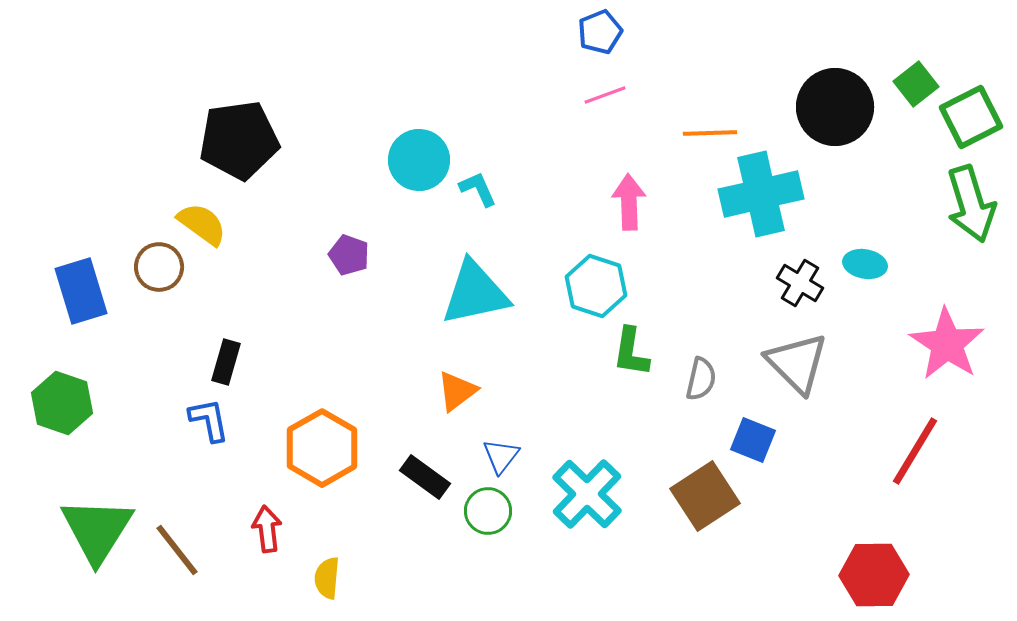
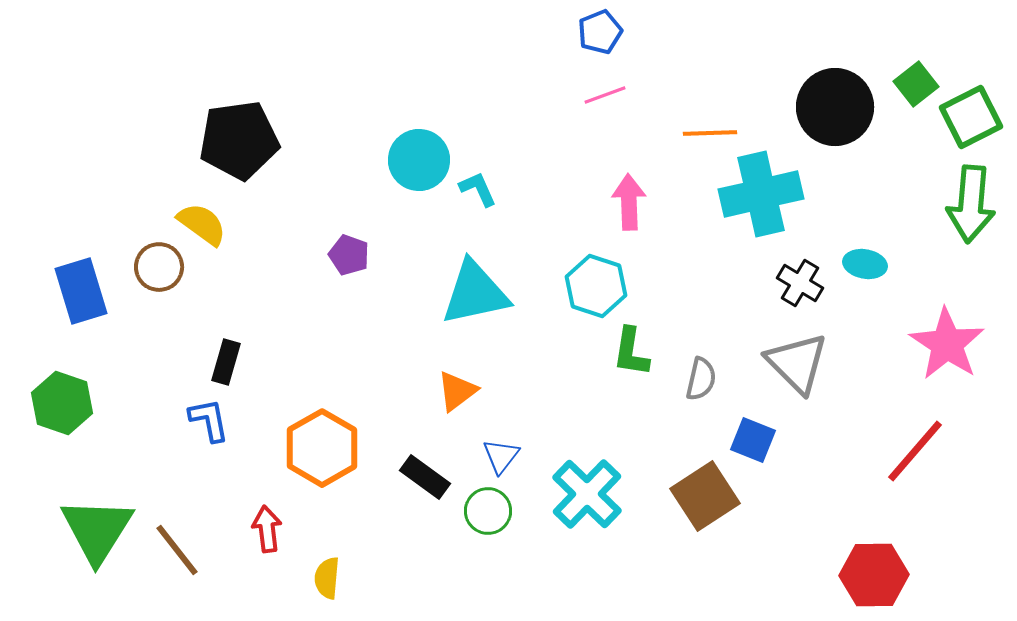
green arrow at (971, 204): rotated 22 degrees clockwise
red line at (915, 451): rotated 10 degrees clockwise
